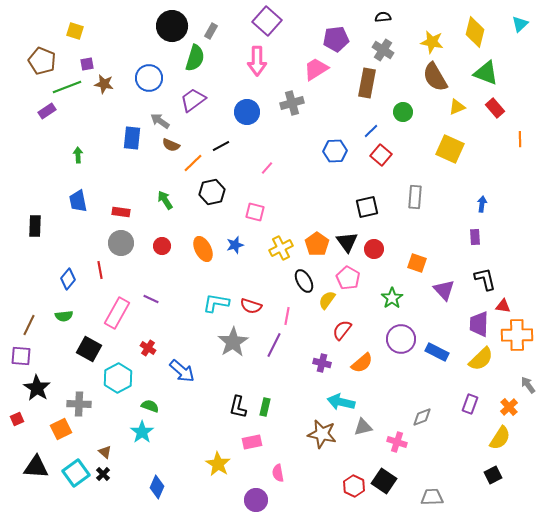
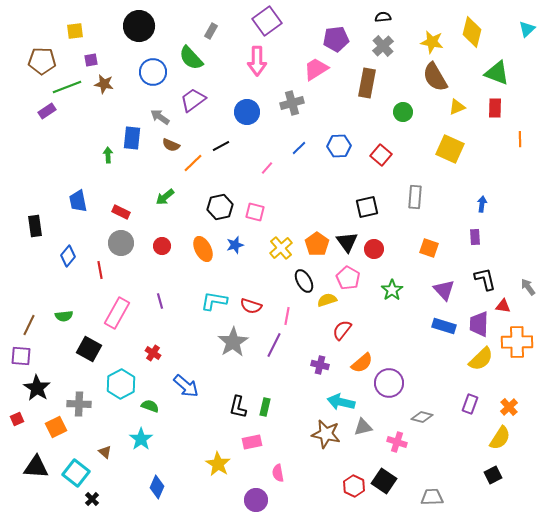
purple square at (267, 21): rotated 12 degrees clockwise
cyan triangle at (520, 24): moved 7 px right, 5 px down
black circle at (172, 26): moved 33 px left
yellow square at (75, 31): rotated 24 degrees counterclockwise
yellow diamond at (475, 32): moved 3 px left
gray cross at (383, 50): moved 4 px up; rotated 15 degrees clockwise
green semicircle at (195, 58): moved 4 px left; rotated 120 degrees clockwise
brown pentagon at (42, 61): rotated 20 degrees counterclockwise
purple square at (87, 64): moved 4 px right, 4 px up
green triangle at (486, 73): moved 11 px right
blue circle at (149, 78): moved 4 px right, 6 px up
red rectangle at (495, 108): rotated 42 degrees clockwise
gray arrow at (160, 121): moved 4 px up
blue line at (371, 131): moved 72 px left, 17 px down
blue hexagon at (335, 151): moved 4 px right, 5 px up
green arrow at (78, 155): moved 30 px right
black hexagon at (212, 192): moved 8 px right, 15 px down
green arrow at (165, 200): moved 3 px up; rotated 96 degrees counterclockwise
red rectangle at (121, 212): rotated 18 degrees clockwise
black rectangle at (35, 226): rotated 10 degrees counterclockwise
yellow cross at (281, 248): rotated 15 degrees counterclockwise
orange square at (417, 263): moved 12 px right, 15 px up
blue diamond at (68, 279): moved 23 px up
green star at (392, 298): moved 8 px up
purple line at (151, 299): moved 9 px right, 2 px down; rotated 49 degrees clockwise
yellow semicircle at (327, 300): rotated 36 degrees clockwise
cyan L-shape at (216, 303): moved 2 px left, 2 px up
orange cross at (517, 335): moved 7 px down
purple circle at (401, 339): moved 12 px left, 44 px down
red cross at (148, 348): moved 5 px right, 5 px down
blue rectangle at (437, 352): moved 7 px right, 26 px up; rotated 10 degrees counterclockwise
purple cross at (322, 363): moved 2 px left, 2 px down
blue arrow at (182, 371): moved 4 px right, 15 px down
cyan hexagon at (118, 378): moved 3 px right, 6 px down
gray arrow at (528, 385): moved 98 px up
gray diamond at (422, 417): rotated 35 degrees clockwise
orange square at (61, 429): moved 5 px left, 2 px up
cyan star at (142, 432): moved 1 px left, 7 px down
brown star at (322, 434): moved 4 px right
cyan square at (76, 473): rotated 16 degrees counterclockwise
black cross at (103, 474): moved 11 px left, 25 px down
